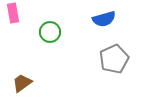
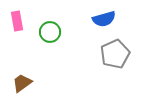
pink rectangle: moved 4 px right, 8 px down
gray pentagon: moved 1 px right, 5 px up
